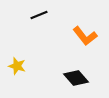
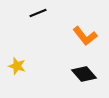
black line: moved 1 px left, 2 px up
black diamond: moved 8 px right, 4 px up
